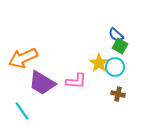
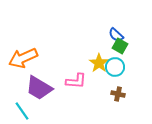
purple trapezoid: moved 3 px left, 5 px down
